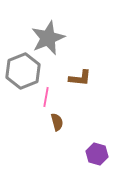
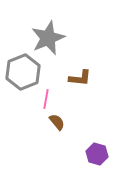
gray hexagon: moved 1 px down
pink line: moved 2 px down
brown semicircle: rotated 24 degrees counterclockwise
